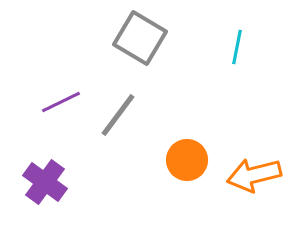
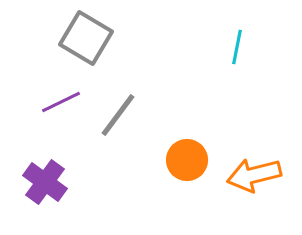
gray square: moved 54 px left
